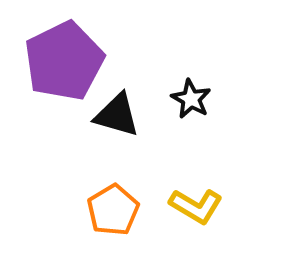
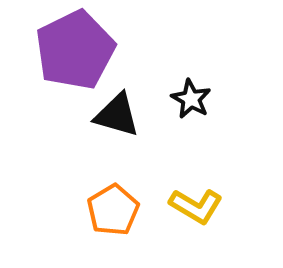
purple pentagon: moved 11 px right, 11 px up
